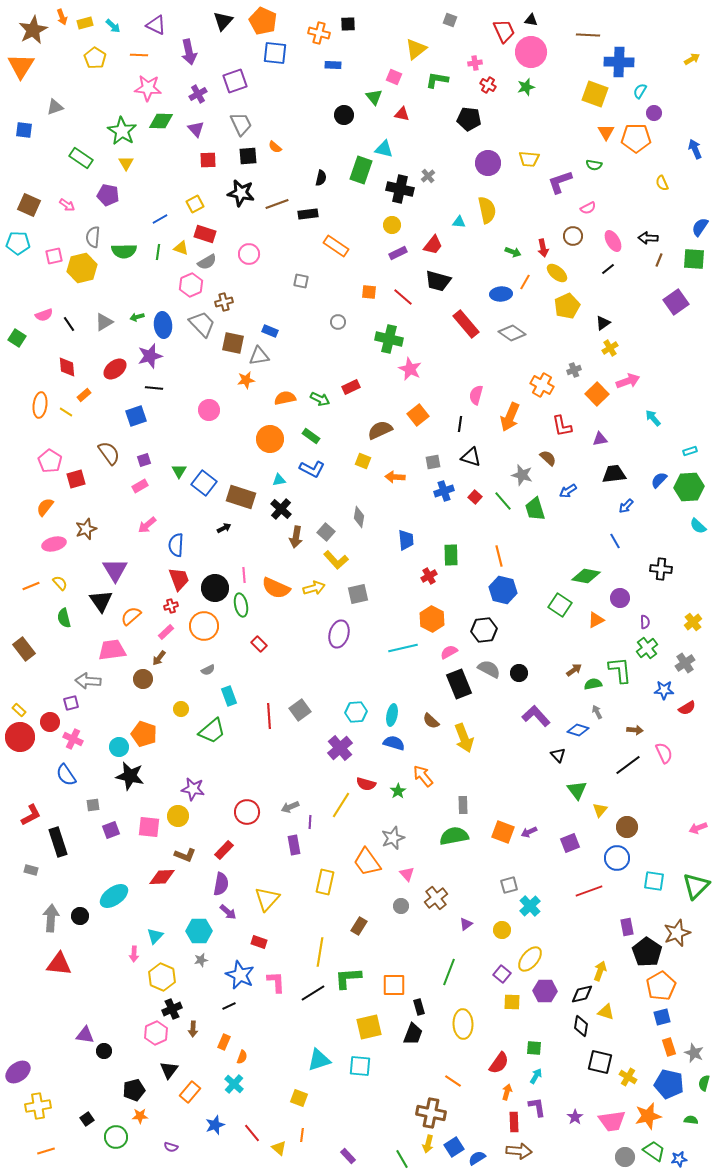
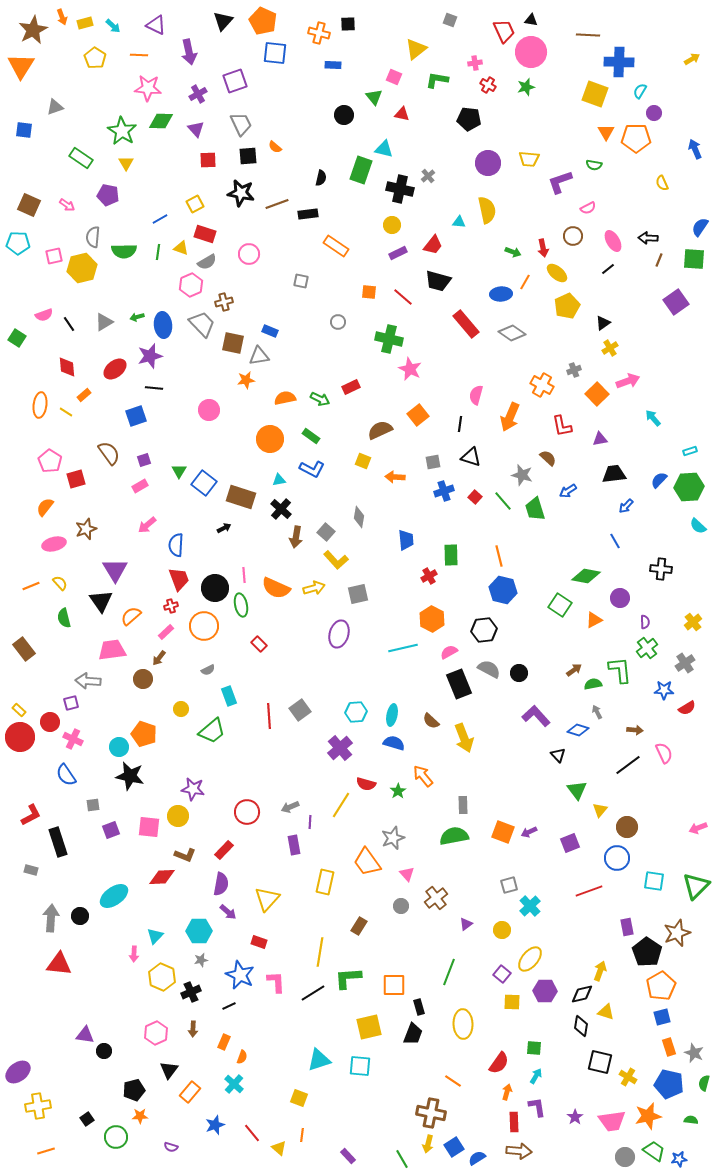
orange triangle at (596, 620): moved 2 px left
black cross at (172, 1009): moved 19 px right, 17 px up
